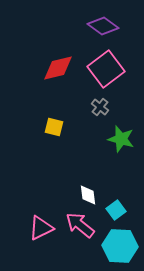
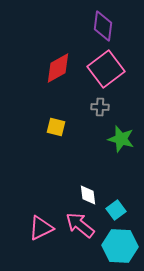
purple diamond: rotated 60 degrees clockwise
red diamond: rotated 16 degrees counterclockwise
gray cross: rotated 36 degrees counterclockwise
yellow square: moved 2 px right
